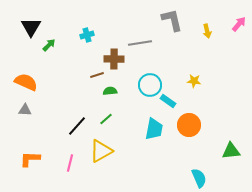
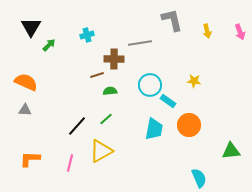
pink arrow: moved 1 px right, 8 px down; rotated 119 degrees clockwise
